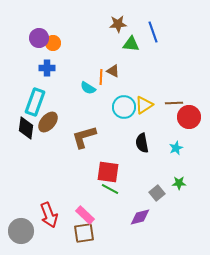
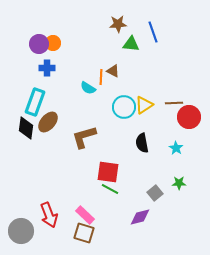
purple circle: moved 6 px down
cyan star: rotated 16 degrees counterclockwise
gray square: moved 2 px left
brown square: rotated 25 degrees clockwise
